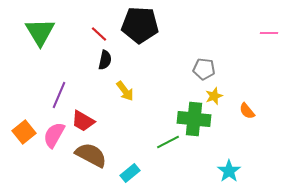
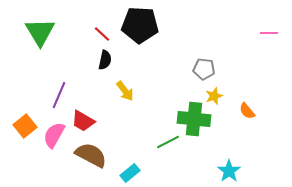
red line: moved 3 px right
orange square: moved 1 px right, 6 px up
